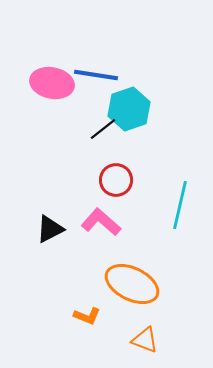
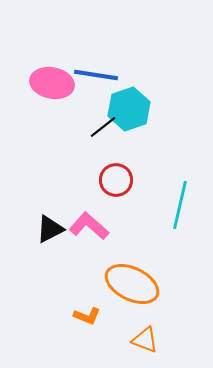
black line: moved 2 px up
pink L-shape: moved 12 px left, 4 px down
